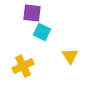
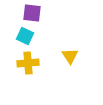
cyan square: moved 17 px left, 4 px down
yellow cross: moved 5 px right, 3 px up; rotated 20 degrees clockwise
